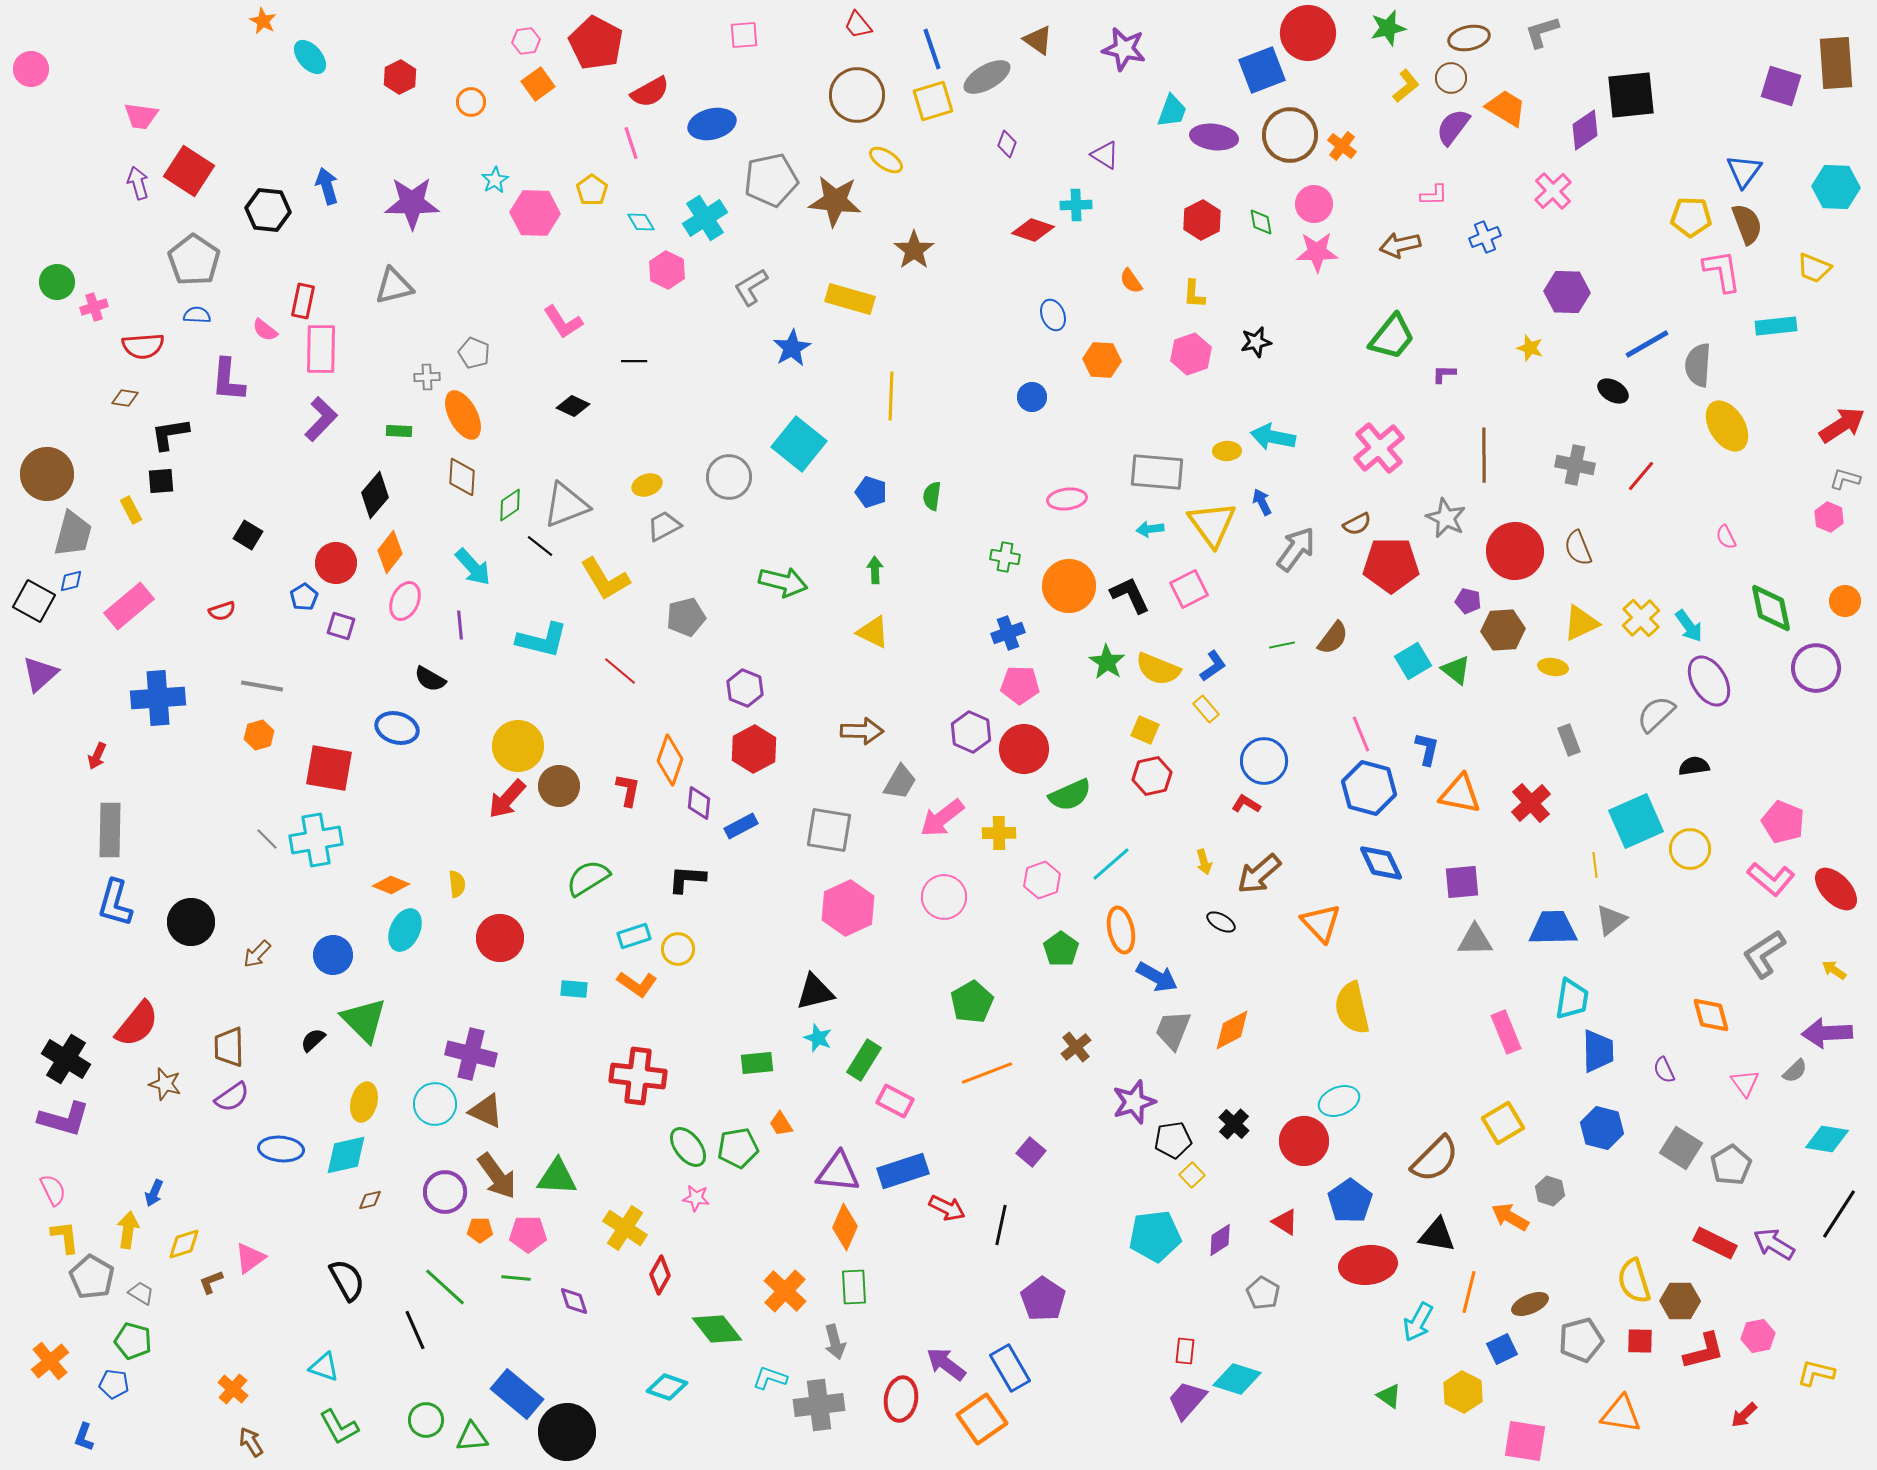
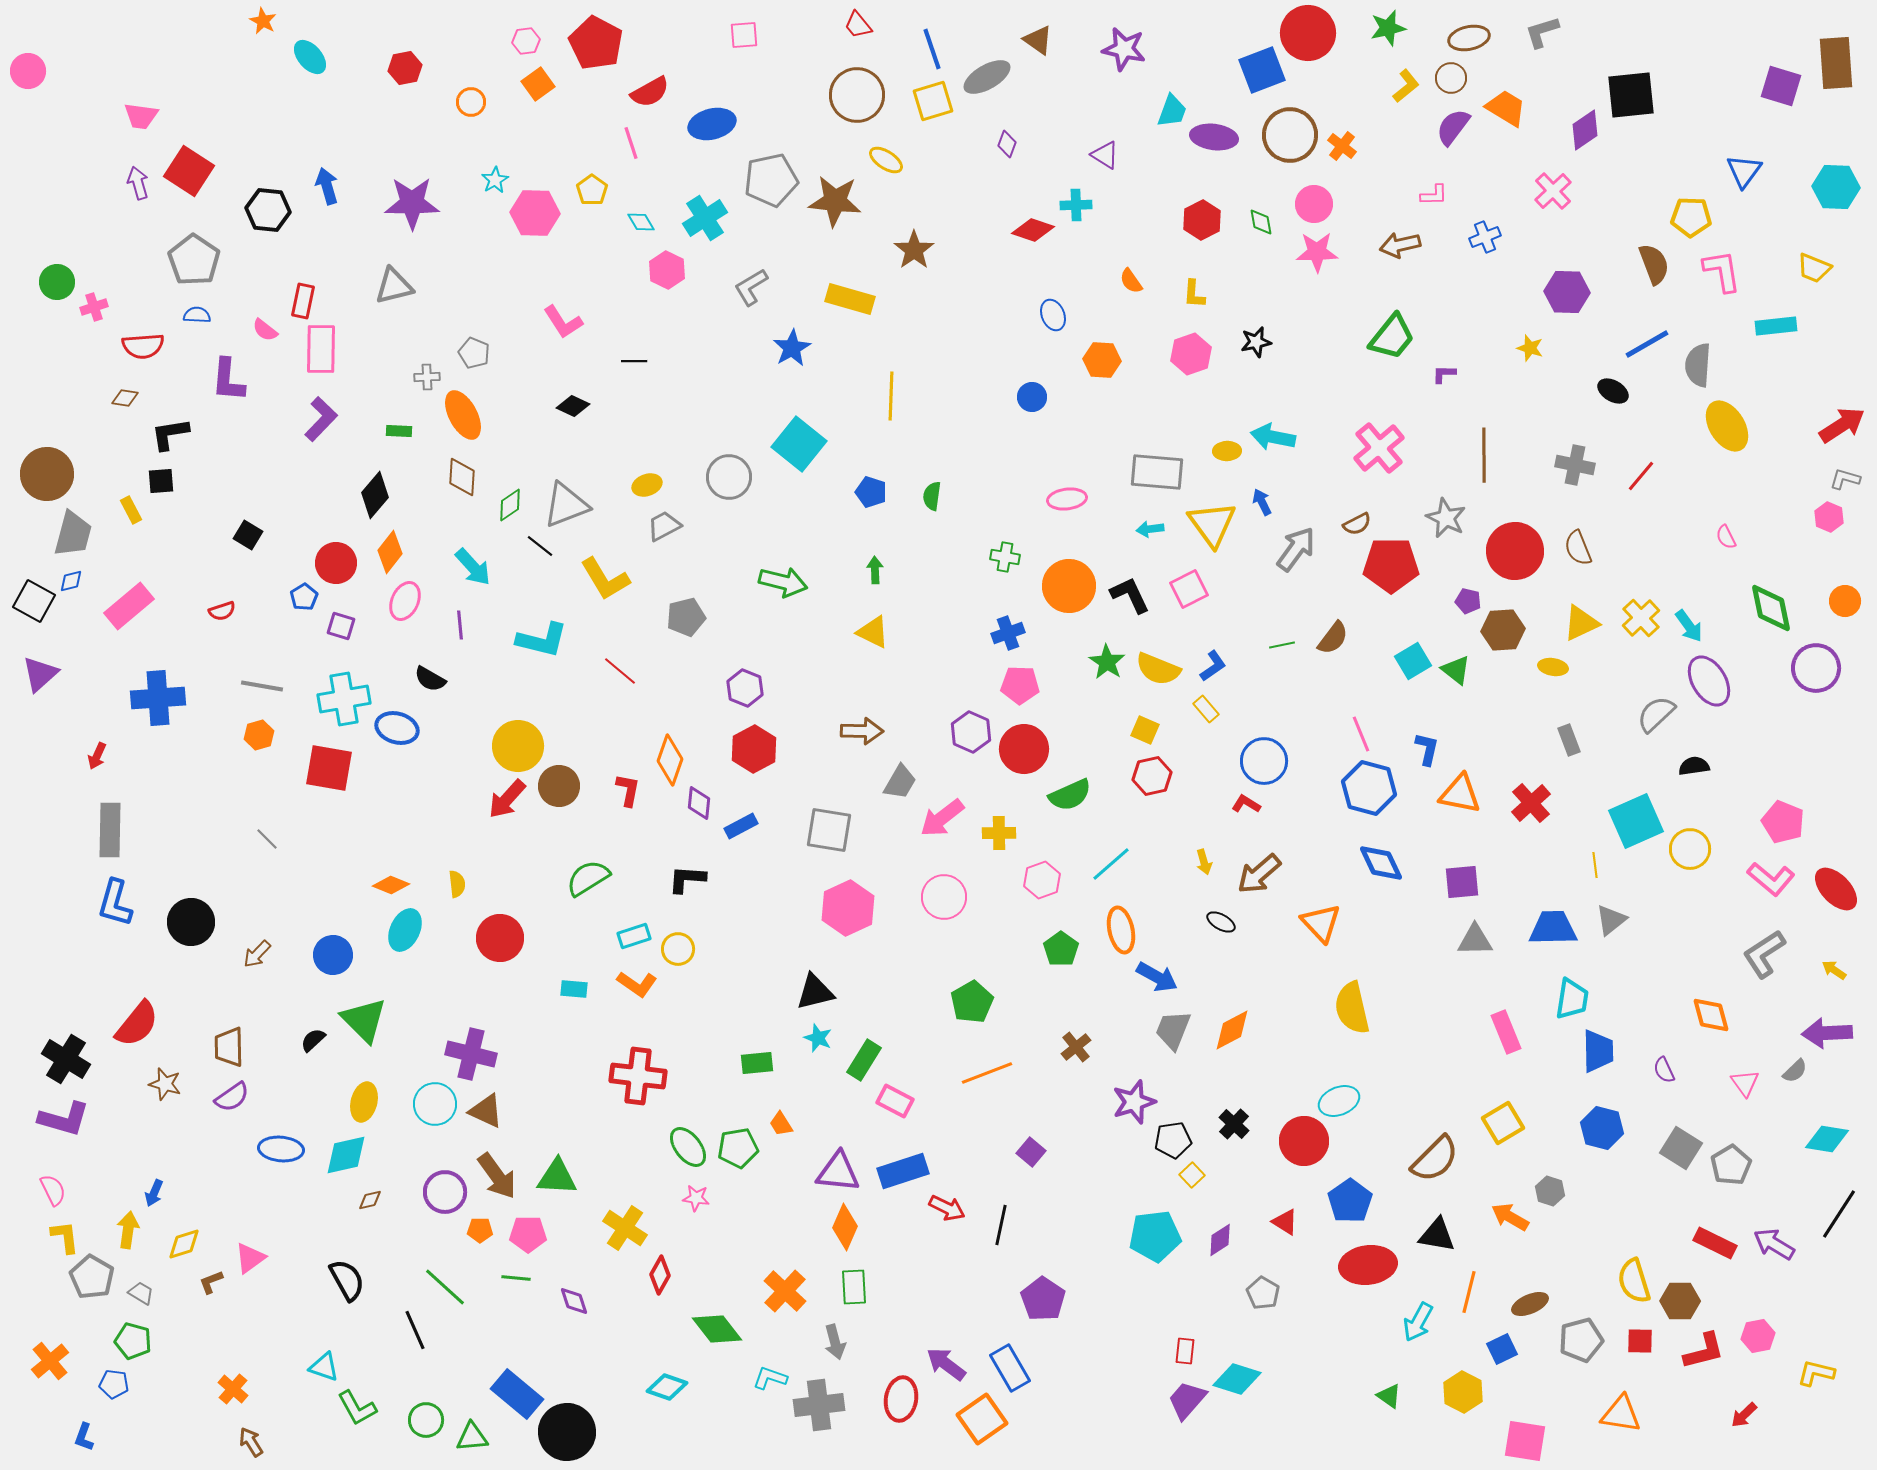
pink circle at (31, 69): moved 3 px left, 2 px down
red hexagon at (400, 77): moved 5 px right, 9 px up; rotated 16 degrees clockwise
brown semicircle at (1747, 224): moved 93 px left, 40 px down
cyan cross at (316, 840): moved 28 px right, 141 px up
green L-shape at (339, 1427): moved 18 px right, 19 px up
